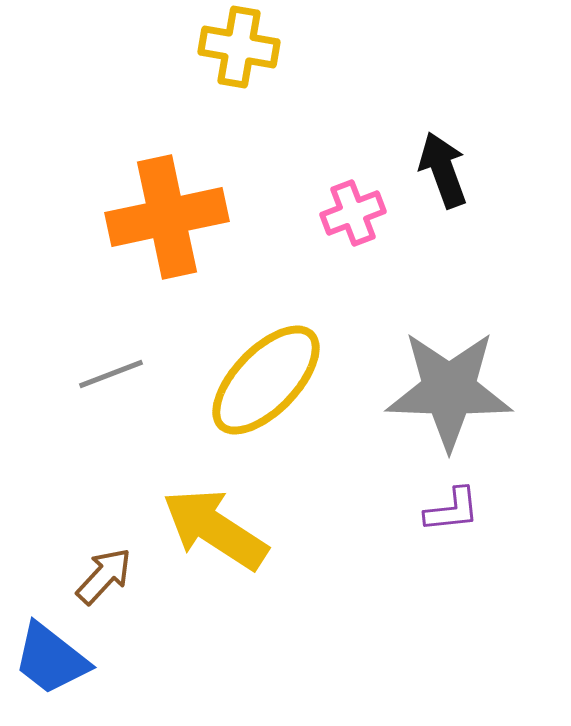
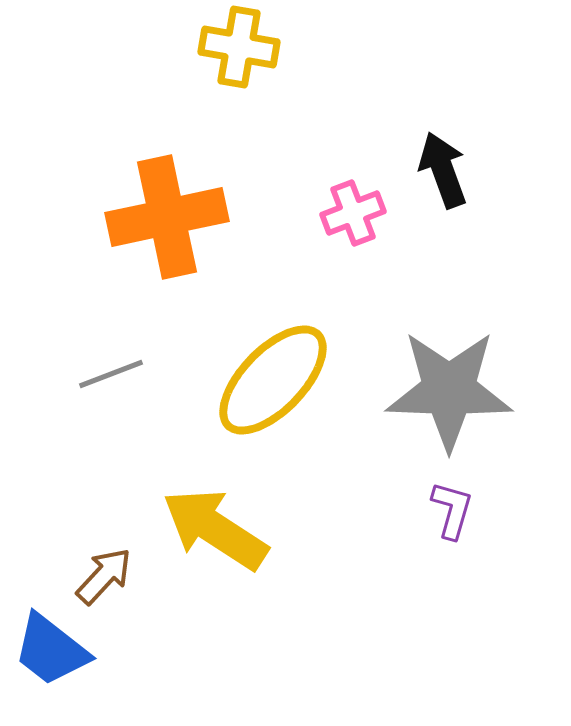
yellow ellipse: moved 7 px right
purple L-shape: rotated 68 degrees counterclockwise
blue trapezoid: moved 9 px up
